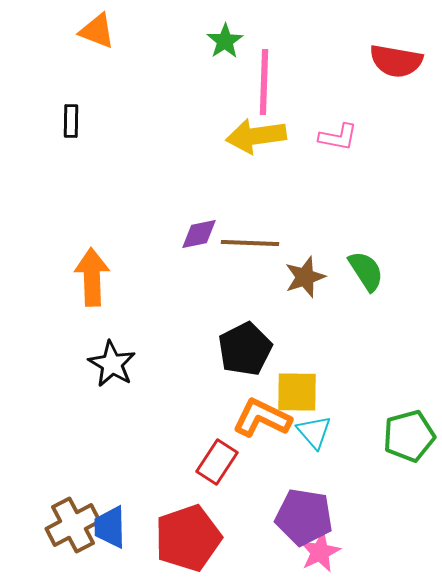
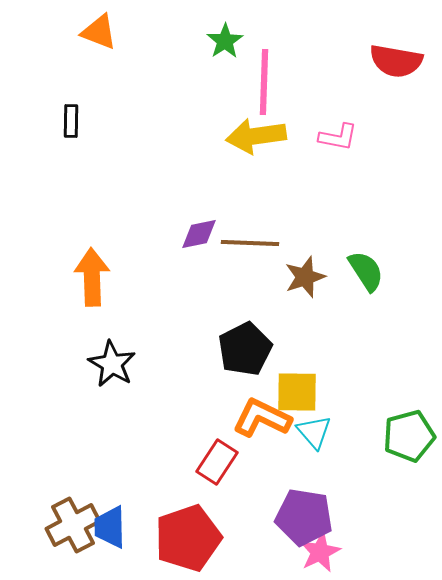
orange triangle: moved 2 px right, 1 px down
